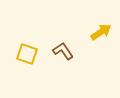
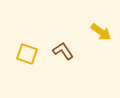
yellow arrow: rotated 70 degrees clockwise
